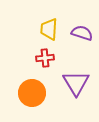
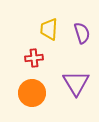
purple semicircle: rotated 55 degrees clockwise
red cross: moved 11 px left
